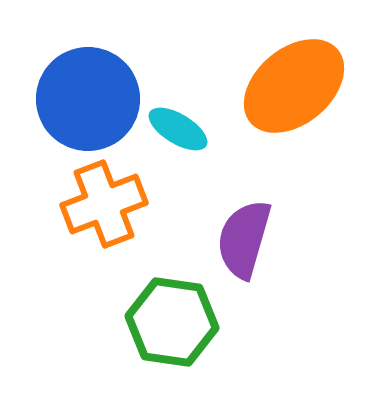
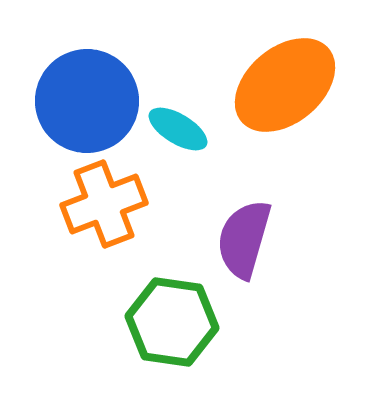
orange ellipse: moved 9 px left, 1 px up
blue circle: moved 1 px left, 2 px down
